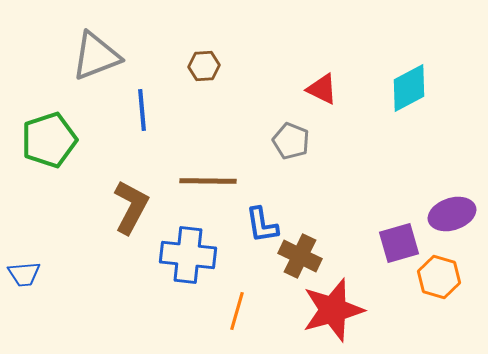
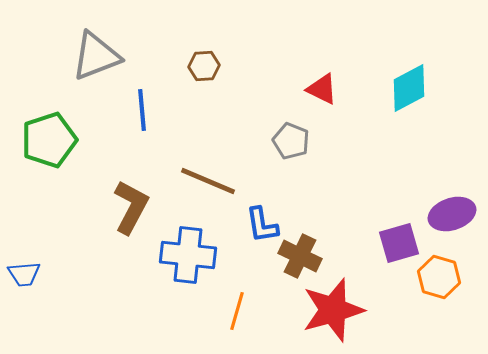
brown line: rotated 22 degrees clockwise
